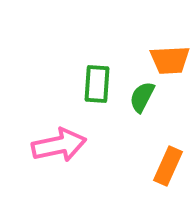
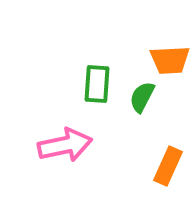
pink arrow: moved 6 px right
